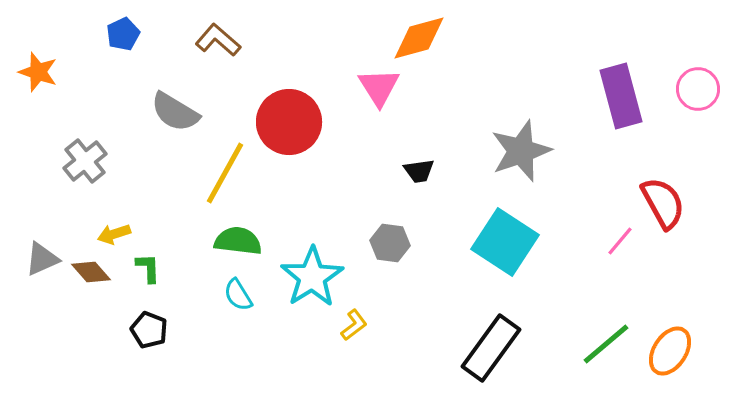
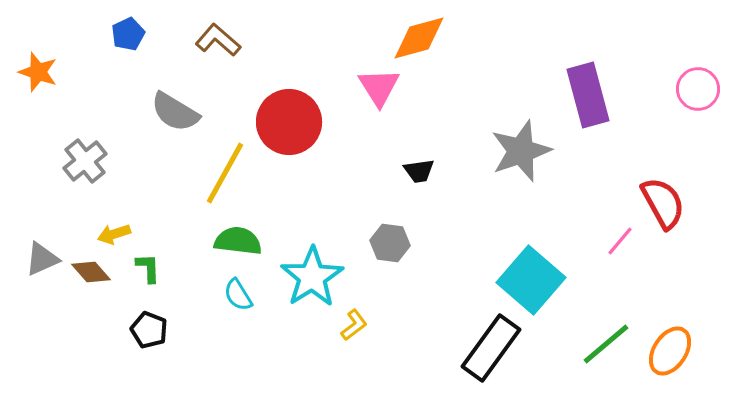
blue pentagon: moved 5 px right
purple rectangle: moved 33 px left, 1 px up
cyan square: moved 26 px right, 38 px down; rotated 8 degrees clockwise
